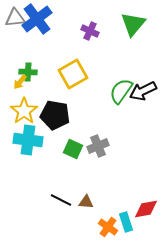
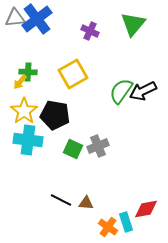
brown triangle: moved 1 px down
